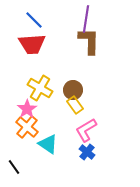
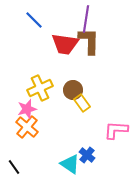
red trapezoid: moved 33 px right; rotated 12 degrees clockwise
yellow cross: rotated 35 degrees clockwise
yellow rectangle: moved 7 px right, 2 px up
pink star: rotated 18 degrees clockwise
pink L-shape: moved 30 px right; rotated 35 degrees clockwise
cyan triangle: moved 22 px right, 20 px down
blue cross: moved 3 px down
